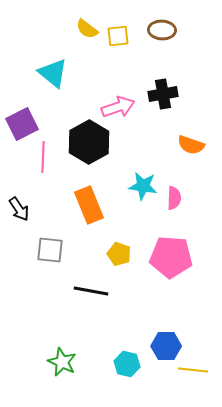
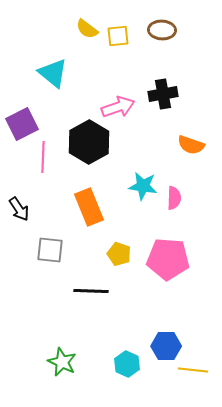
orange rectangle: moved 2 px down
pink pentagon: moved 3 px left, 2 px down
black line: rotated 8 degrees counterclockwise
cyan hexagon: rotated 10 degrees clockwise
